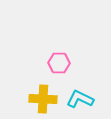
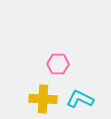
pink hexagon: moved 1 px left, 1 px down
